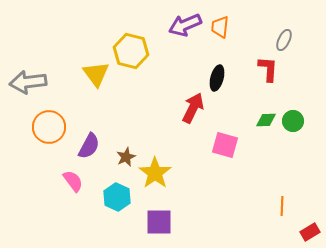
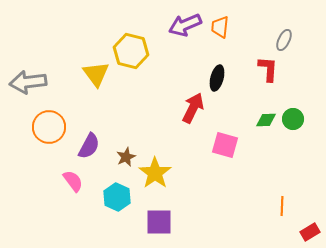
green circle: moved 2 px up
